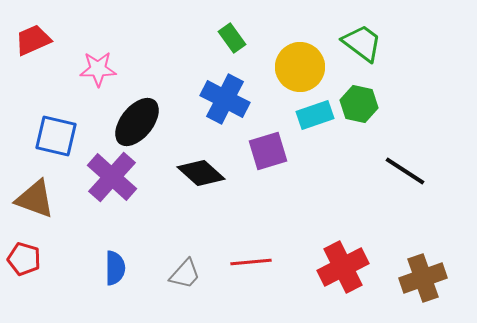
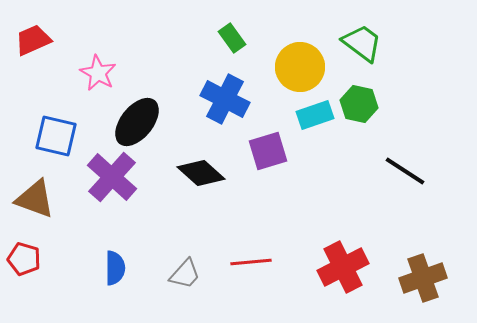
pink star: moved 4 px down; rotated 30 degrees clockwise
